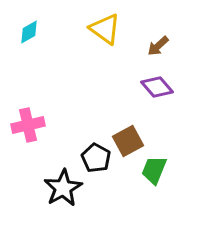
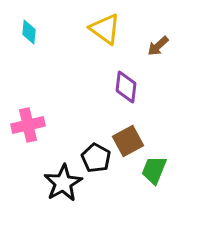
cyan diamond: rotated 55 degrees counterclockwise
purple diamond: moved 31 px left; rotated 48 degrees clockwise
black star: moved 5 px up
